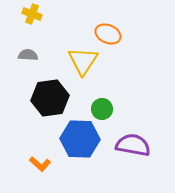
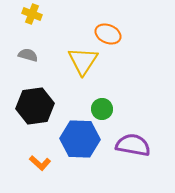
gray semicircle: rotated 12 degrees clockwise
black hexagon: moved 15 px left, 8 px down
orange L-shape: moved 1 px up
